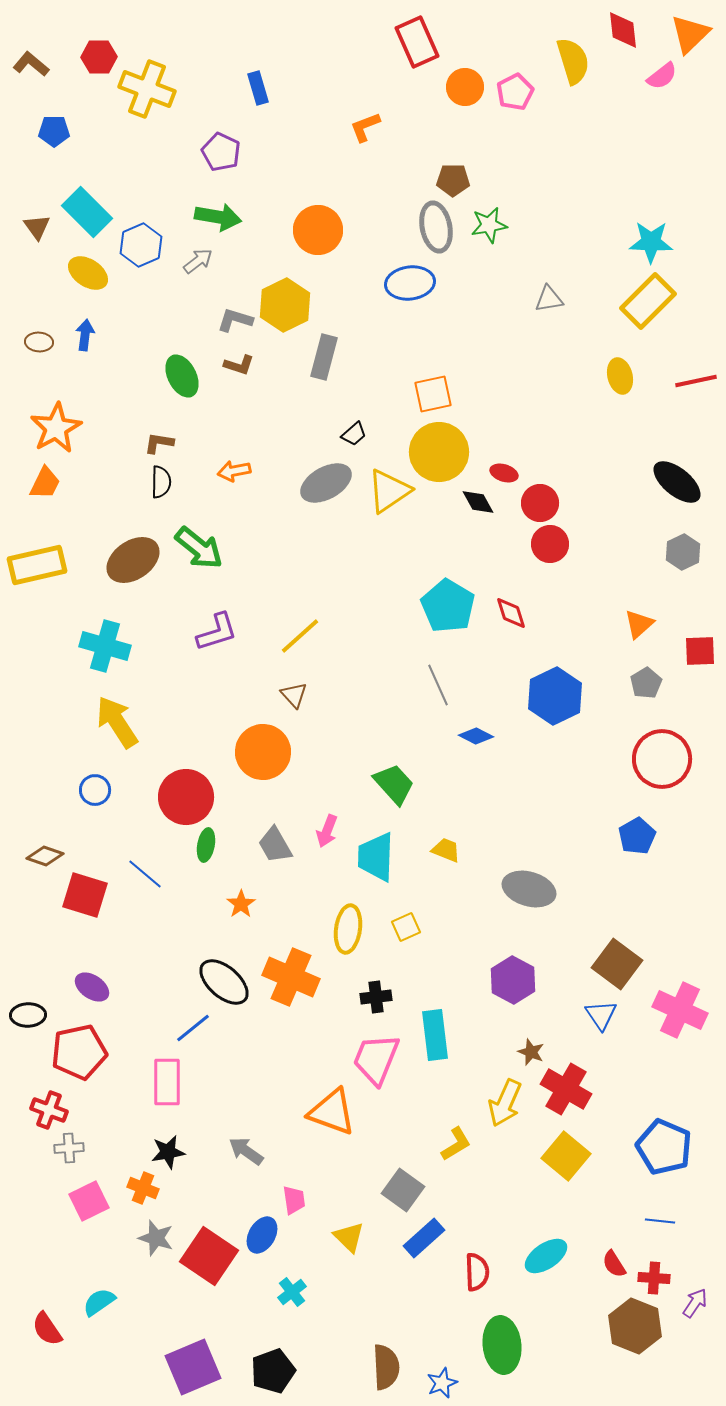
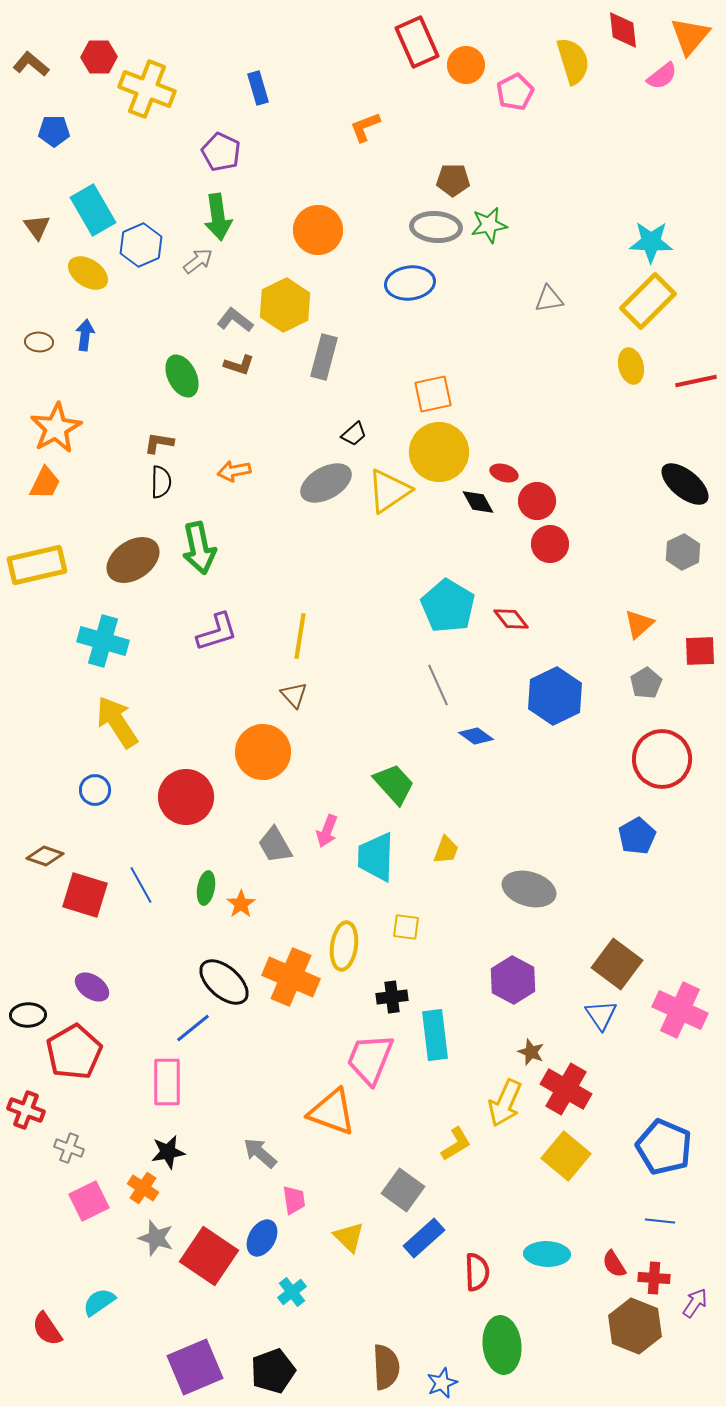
orange triangle at (690, 34): moved 2 px down; rotated 6 degrees counterclockwise
orange circle at (465, 87): moved 1 px right, 22 px up
cyan rectangle at (87, 212): moved 6 px right, 2 px up; rotated 15 degrees clockwise
green arrow at (218, 217): rotated 72 degrees clockwise
gray ellipse at (436, 227): rotated 75 degrees counterclockwise
gray L-shape at (235, 320): rotated 21 degrees clockwise
yellow ellipse at (620, 376): moved 11 px right, 10 px up
black ellipse at (677, 482): moved 8 px right, 2 px down
red circle at (540, 503): moved 3 px left, 2 px up
green arrow at (199, 548): rotated 39 degrees clockwise
red diamond at (511, 613): moved 6 px down; rotated 21 degrees counterclockwise
yellow line at (300, 636): rotated 39 degrees counterclockwise
cyan cross at (105, 646): moved 2 px left, 5 px up
blue diamond at (476, 736): rotated 8 degrees clockwise
green ellipse at (206, 845): moved 43 px down
yellow trapezoid at (446, 850): rotated 88 degrees clockwise
blue line at (145, 874): moved 4 px left, 11 px down; rotated 21 degrees clockwise
yellow square at (406, 927): rotated 32 degrees clockwise
yellow ellipse at (348, 929): moved 4 px left, 17 px down
black cross at (376, 997): moved 16 px right
red pentagon at (79, 1052): moved 5 px left; rotated 18 degrees counterclockwise
pink trapezoid at (376, 1059): moved 6 px left
red cross at (49, 1110): moved 23 px left
gray cross at (69, 1148): rotated 24 degrees clockwise
gray arrow at (246, 1151): moved 14 px right, 2 px down; rotated 6 degrees clockwise
orange cross at (143, 1188): rotated 12 degrees clockwise
blue ellipse at (262, 1235): moved 3 px down
cyan ellipse at (546, 1256): moved 1 px right, 2 px up; rotated 36 degrees clockwise
purple square at (193, 1367): moved 2 px right
